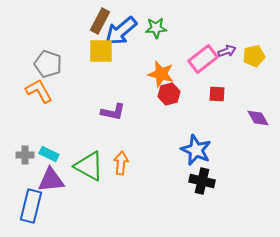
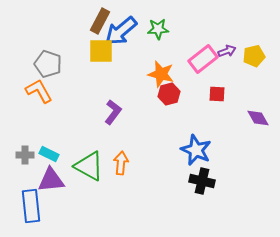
green star: moved 2 px right, 1 px down
purple L-shape: rotated 65 degrees counterclockwise
blue rectangle: rotated 20 degrees counterclockwise
